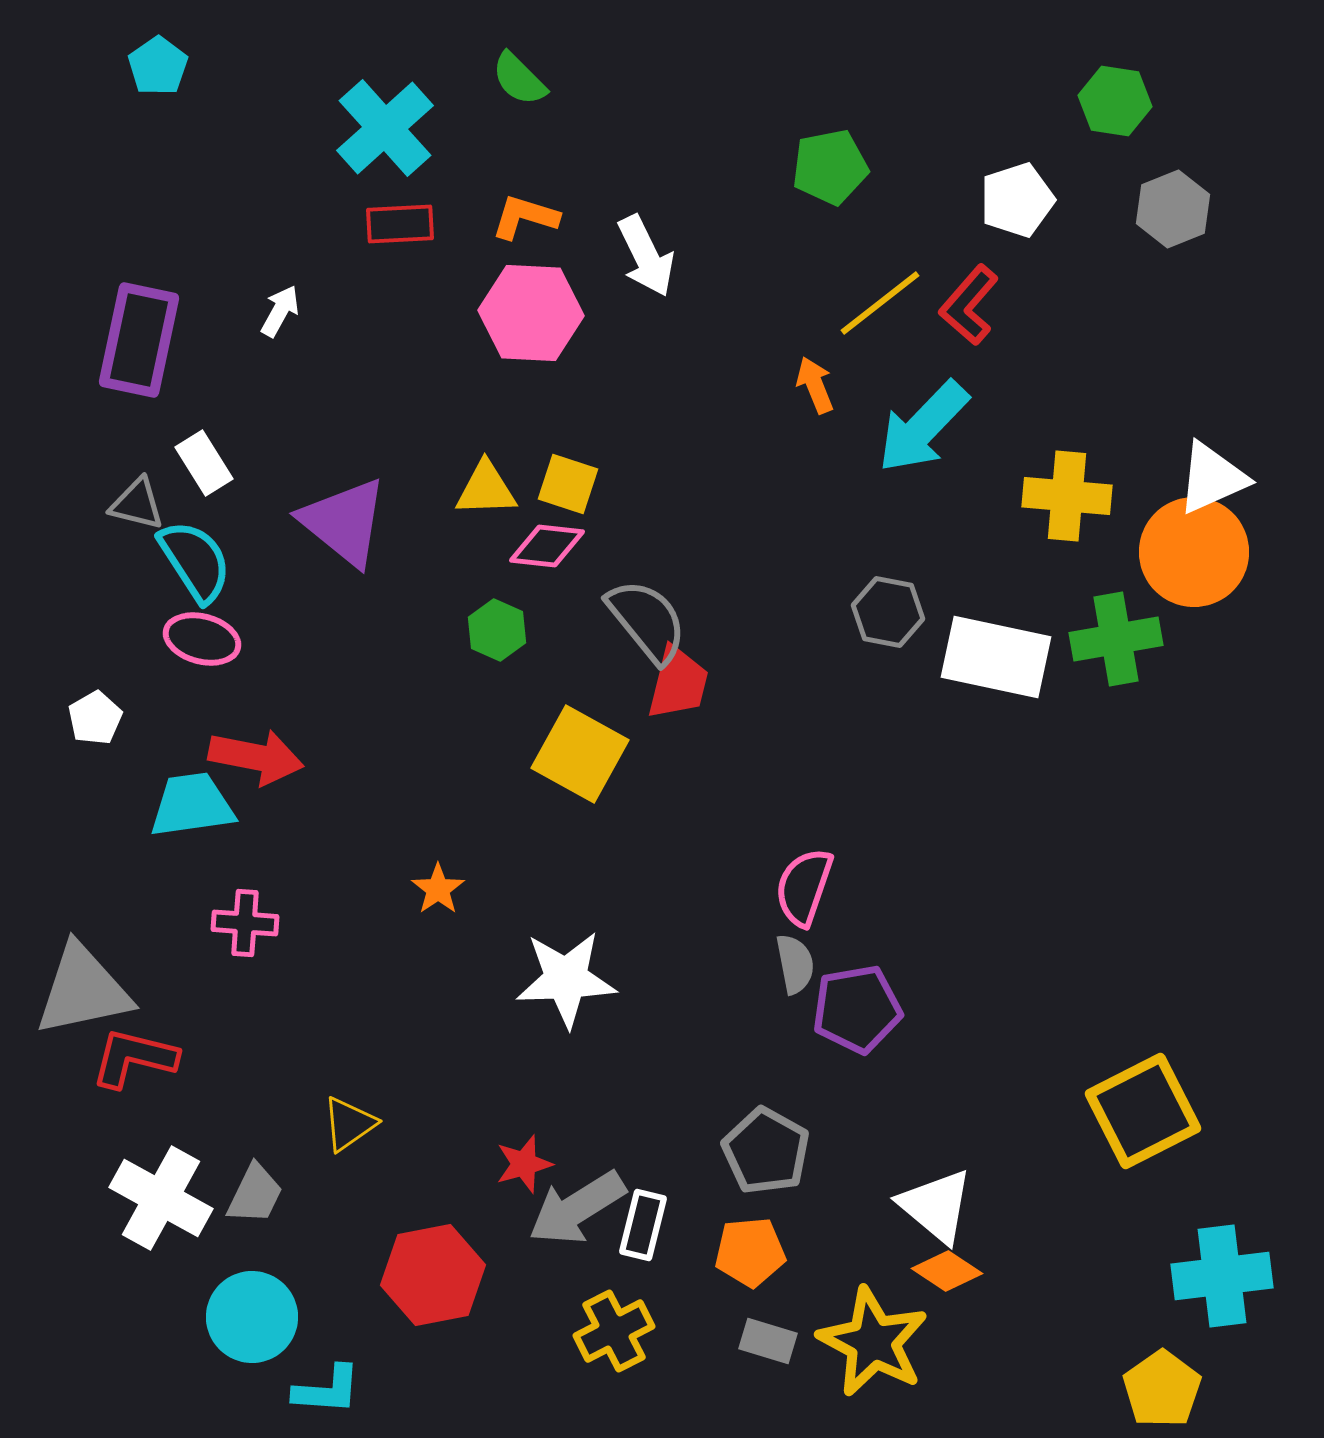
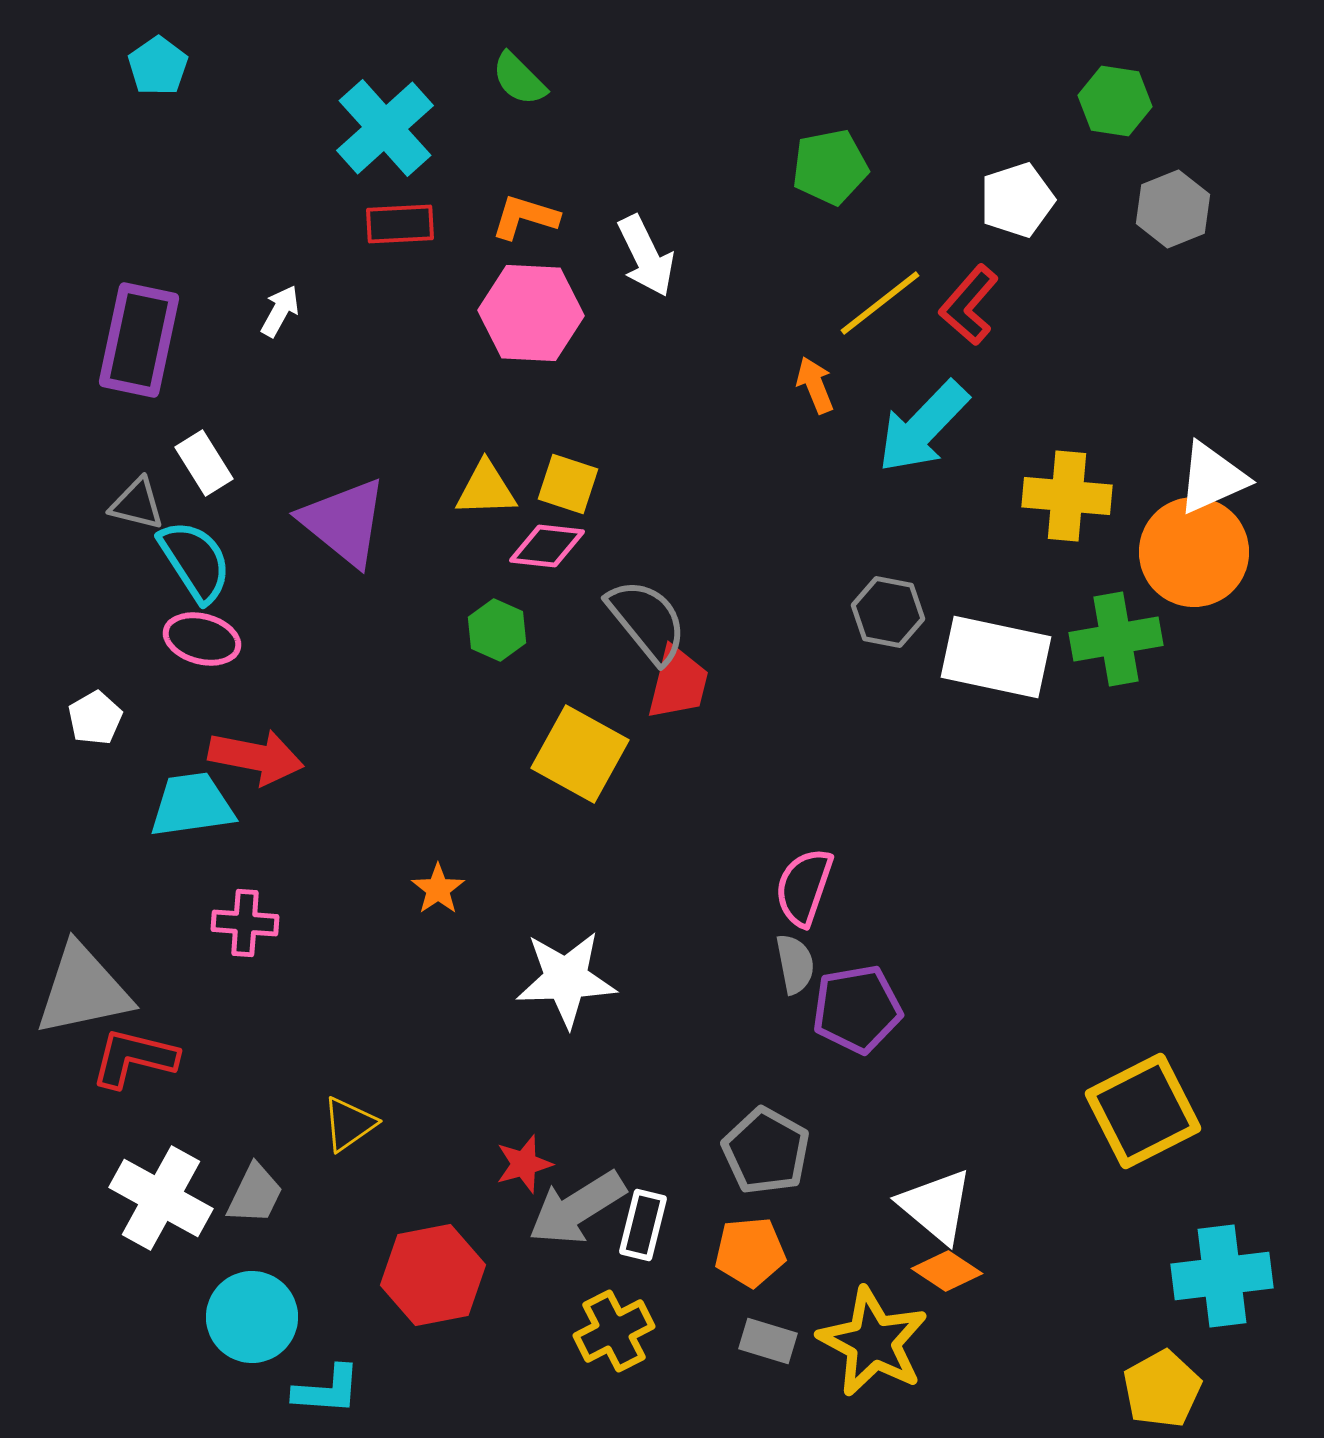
yellow pentagon at (1162, 1389): rotated 6 degrees clockwise
